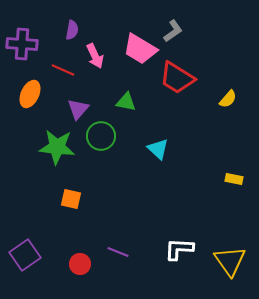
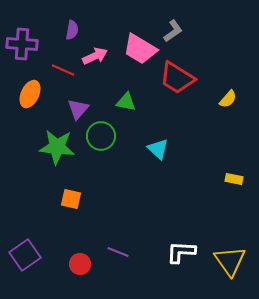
pink arrow: rotated 90 degrees counterclockwise
white L-shape: moved 2 px right, 3 px down
